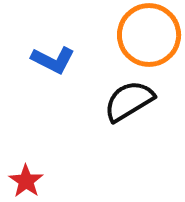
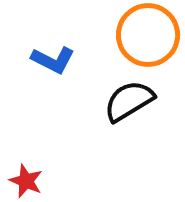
orange circle: moved 1 px left
red star: rotated 12 degrees counterclockwise
